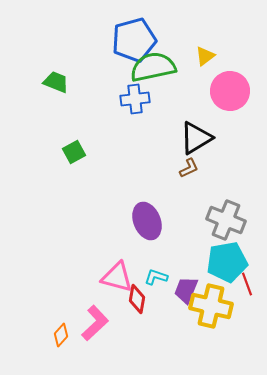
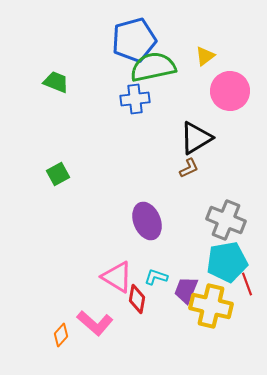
green square: moved 16 px left, 22 px down
pink triangle: rotated 16 degrees clockwise
pink L-shape: rotated 84 degrees clockwise
